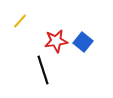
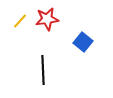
red star: moved 9 px left, 22 px up
black line: rotated 16 degrees clockwise
